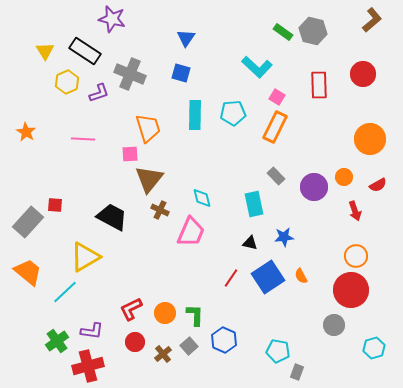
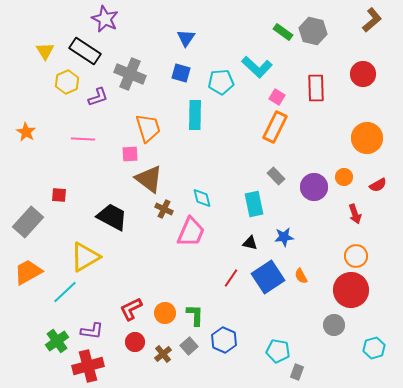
purple star at (112, 19): moved 7 px left; rotated 12 degrees clockwise
red rectangle at (319, 85): moved 3 px left, 3 px down
purple L-shape at (99, 93): moved 1 px left, 4 px down
cyan pentagon at (233, 113): moved 12 px left, 31 px up
orange circle at (370, 139): moved 3 px left, 1 px up
brown triangle at (149, 179): rotated 32 degrees counterclockwise
red square at (55, 205): moved 4 px right, 10 px up
brown cross at (160, 210): moved 4 px right, 1 px up
red arrow at (355, 211): moved 3 px down
orange trapezoid at (28, 272): rotated 68 degrees counterclockwise
